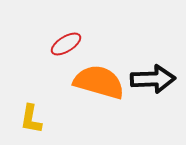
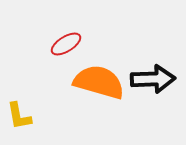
yellow L-shape: moved 12 px left, 3 px up; rotated 20 degrees counterclockwise
